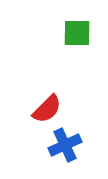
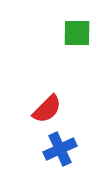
blue cross: moved 5 px left, 4 px down
